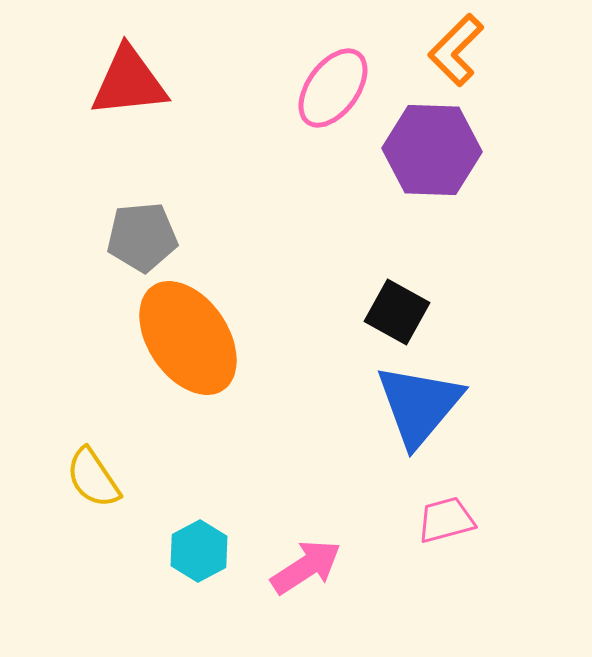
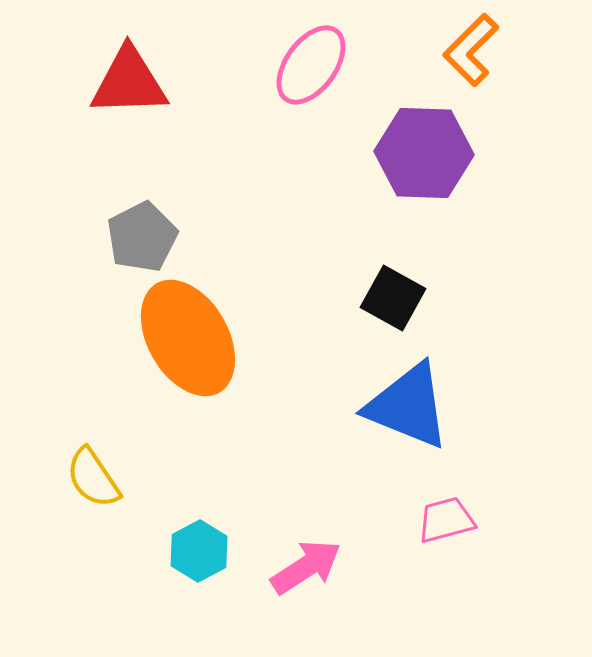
orange L-shape: moved 15 px right
red triangle: rotated 4 degrees clockwise
pink ellipse: moved 22 px left, 23 px up
purple hexagon: moved 8 px left, 3 px down
gray pentagon: rotated 22 degrees counterclockwise
black square: moved 4 px left, 14 px up
orange ellipse: rotated 4 degrees clockwise
blue triangle: moved 11 px left, 1 px down; rotated 48 degrees counterclockwise
